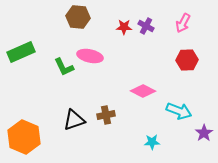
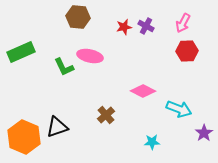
red star: rotated 14 degrees counterclockwise
red hexagon: moved 9 px up
cyan arrow: moved 2 px up
brown cross: rotated 30 degrees counterclockwise
black triangle: moved 17 px left, 7 px down
